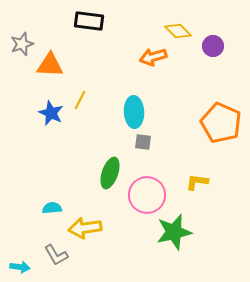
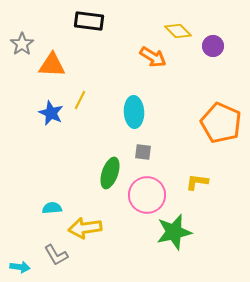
gray star: rotated 15 degrees counterclockwise
orange arrow: rotated 132 degrees counterclockwise
orange triangle: moved 2 px right
gray square: moved 10 px down
